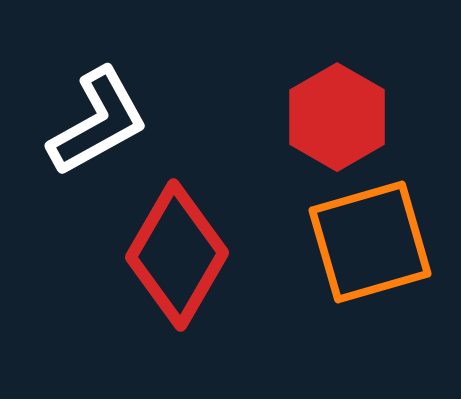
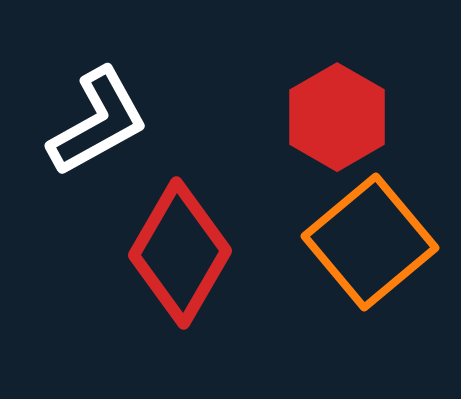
orange square: rotated 24 degrees counterclockwise
red diamond: moved 3 px right, 2 px up
